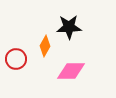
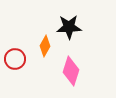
red circle: moved 1 px left
pink diamond: rotated 72 degrees counterclockwise
